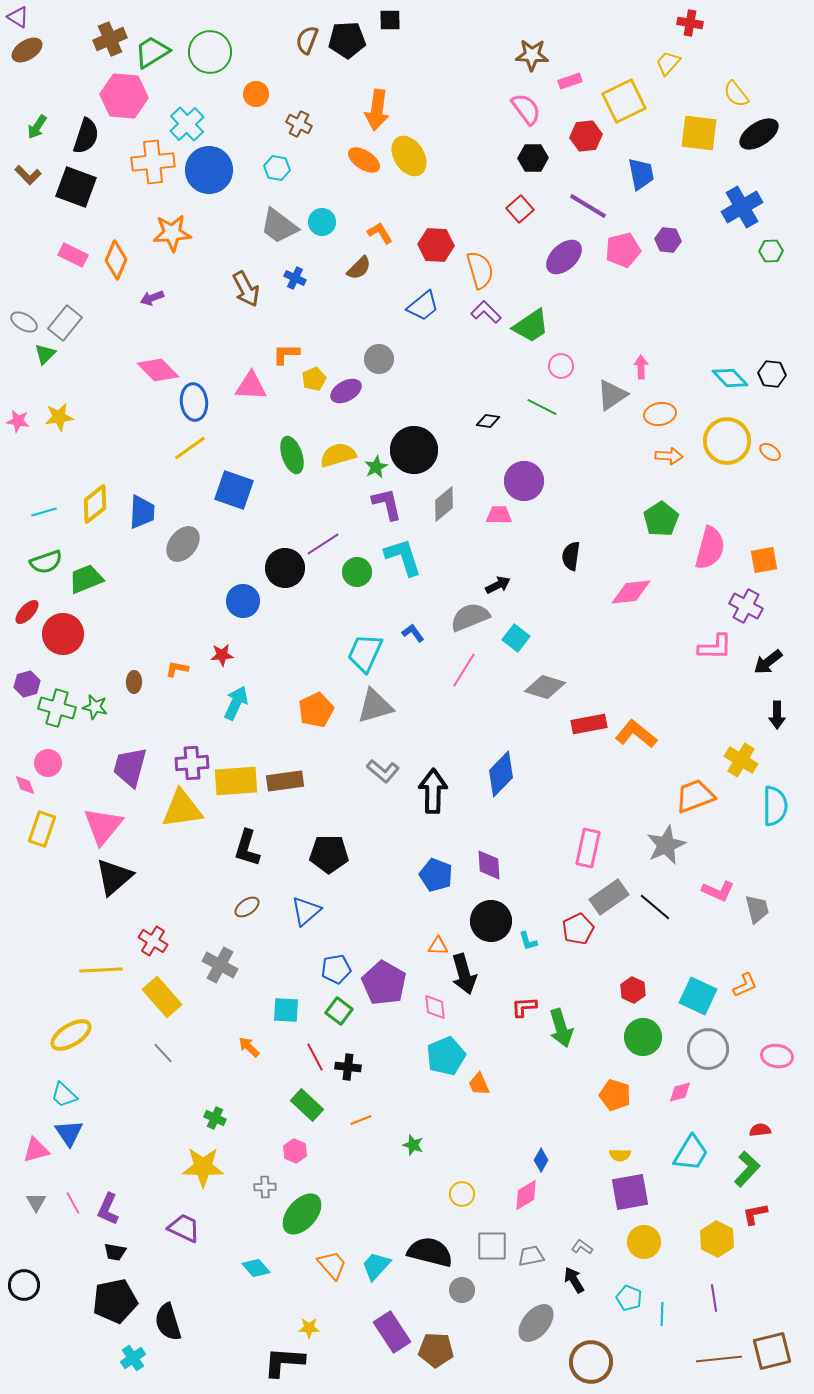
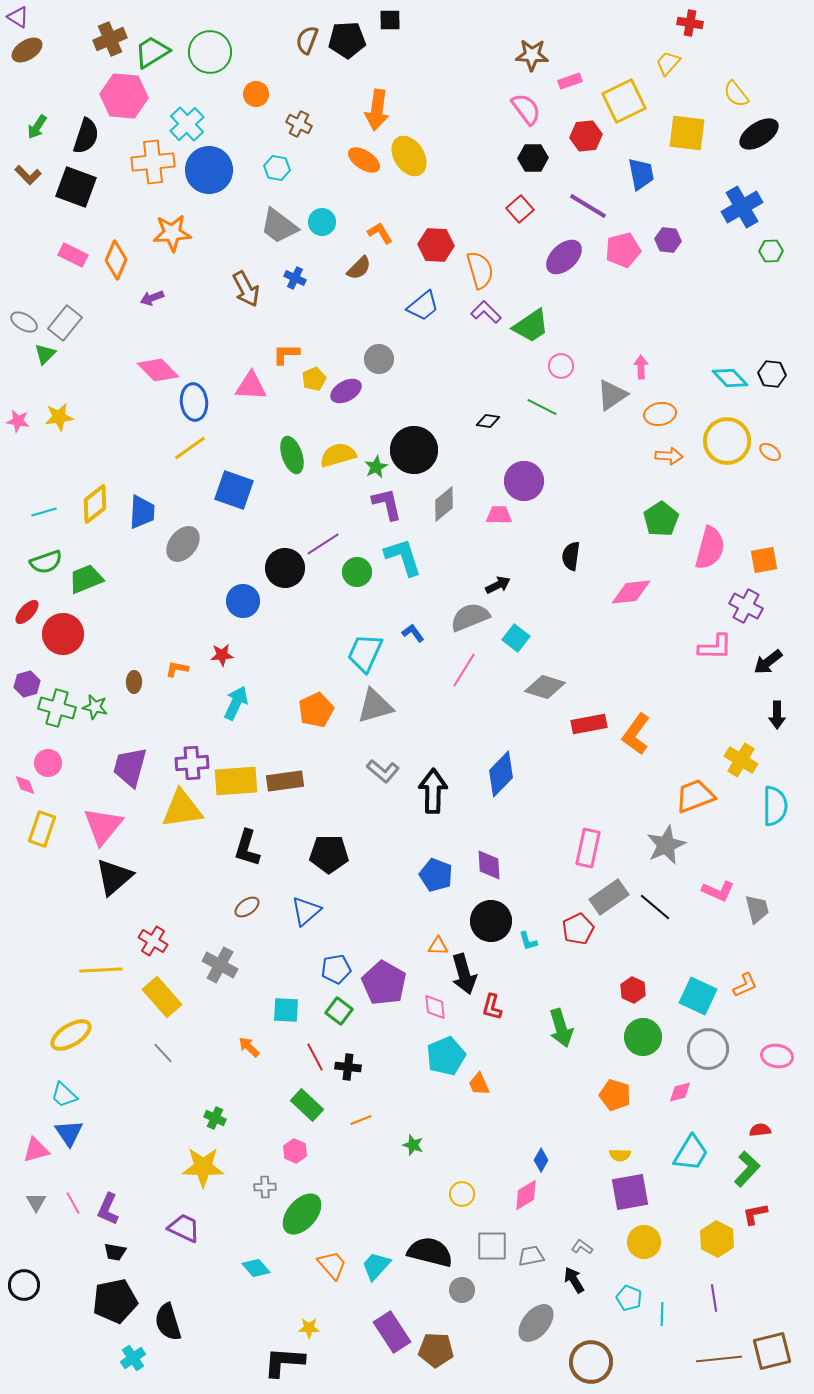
yellow square at (699, 133): moved 12 px left
orange L-shape at (636, 734): rotated 93 degrees counterclockwise
red L-shape at (524, 1007): moved 32 px left; rotated 72 degrees counterclockwise
